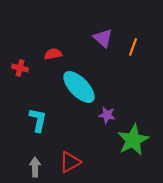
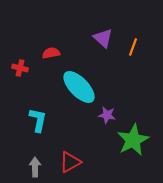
red semicircle: moved 2 px left, 1 px up
